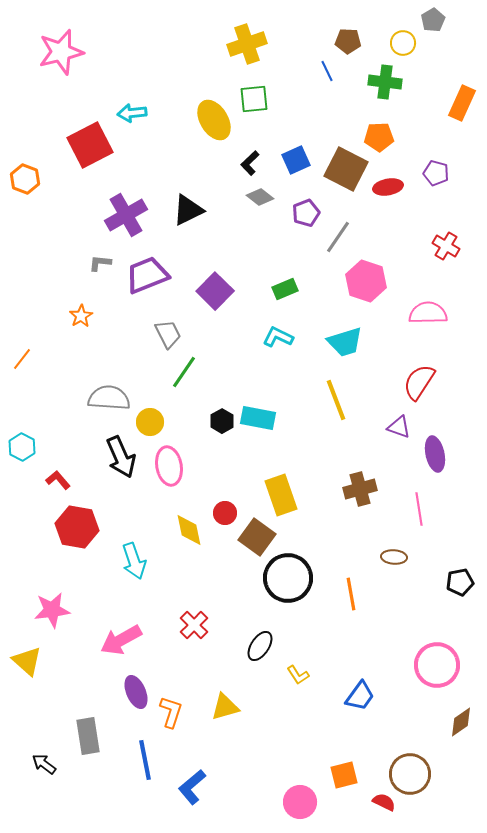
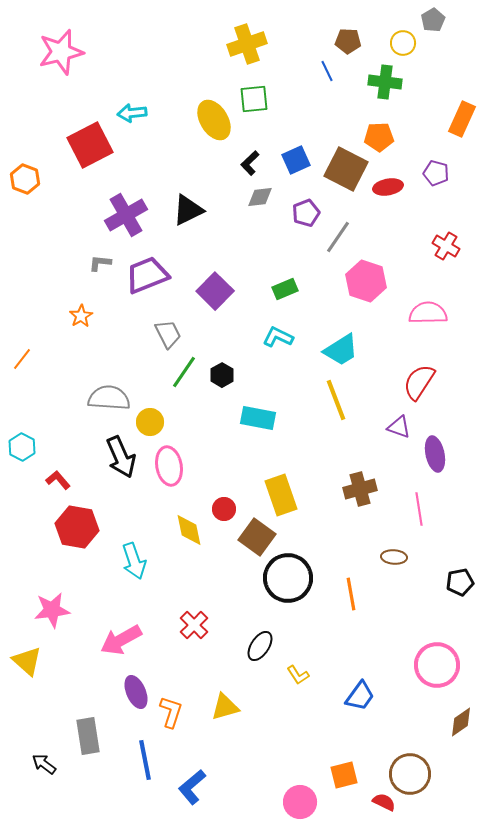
orange rectangle at (462, 103): moved 16 px down
gray diamond at (260, 197): rotated 44 degrees counterclockwise
cyan trapezoid at (345, 342): moved 4 px left, 8 px down; rotated 15 degrees counterclockwise
black hexagon at (222, 421): moved 46 px up
red circle at (225, 513): moved 1 px left, 4 px up
